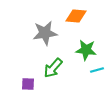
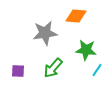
cyan line: rotated 40 degrees counterclockwise
purple square: moved 10 px left, 13 px up
